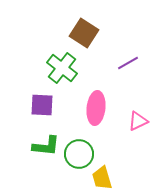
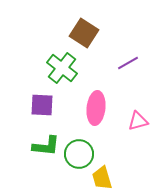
pink triangle: rotated 10 degrees clockwise
